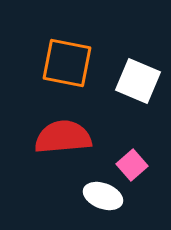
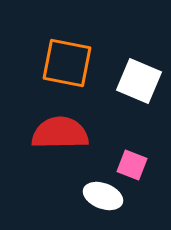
white square: moved 1 px right
red semicircle: moved 3 px left, 4 px up; rotated 4 degrees clockwise
pink square: rotated 28 degrees counterclockwise
